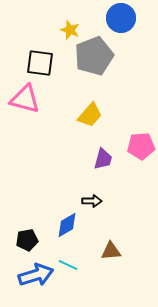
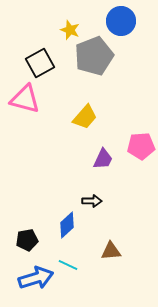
blue circle: moved 3 px down
black square: rotated 36 degrees counterclockwise
yellow trapezoid: moved 5 px left, 2 px down
purple trapezoid: rotated 10 degrees clockwise
blue diamond: rotated 12 degrees counterclockwise
blue arrow: moved 3 px down
